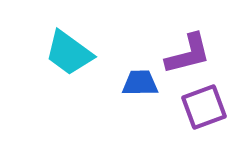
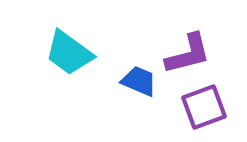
blue trapezoid: moved 1 px left, 2 px up; rotated 24 degrees clockwise
